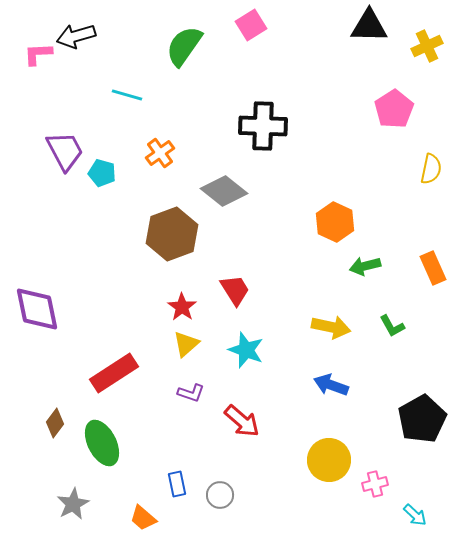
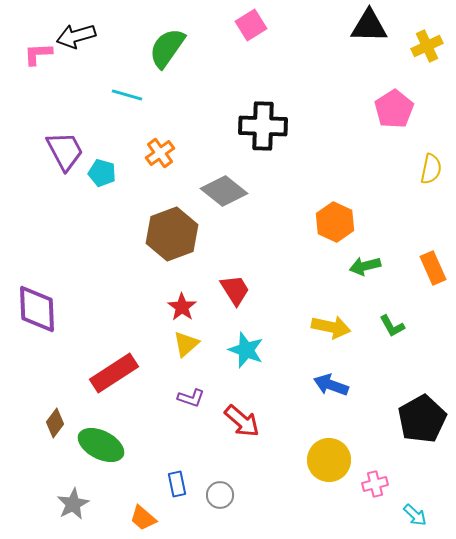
green semicircle: moved 17 px left, 2 px down
purple diamond: rotated 9 degrees clockwise
purple L-shape: moved 5 px down
green ellipse: moved 1 px left, 2 px down; rotated 36 degrees counterclockwise
